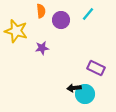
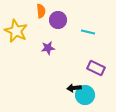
cyan line: moved 18 px down; rotated 64 degrees clockwise
purple circle: moved 3 px left
yellow star: rotated 10 degrees clockwise
purple star: moved 6 px right
cyan circle: moved 1 px down
